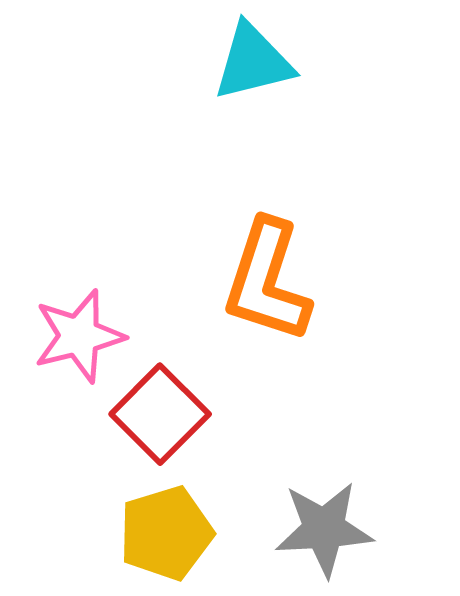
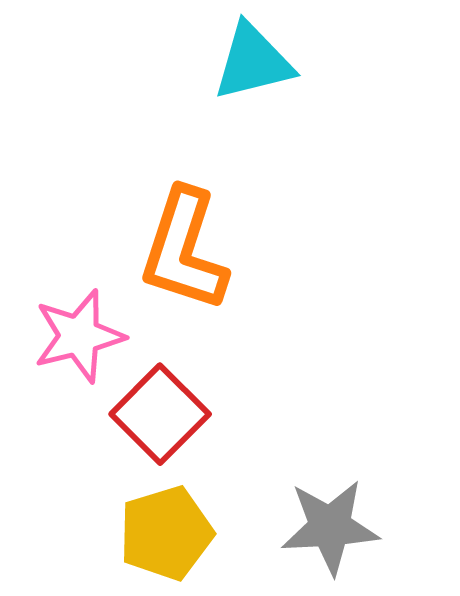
orange L-shape: moved 83 px left, 31 px up
gray star: moved 6 px right, 2 px up
